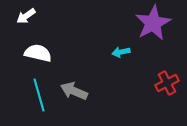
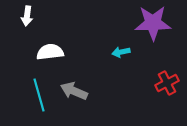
white arrow: moved 1 px right; rotated 48 degrees counterclockwise
purple star: rotated 27 degrees clockwise
white semicircle: moved 12 px right, 1 px up; rotated 20 degrees counterclockwise
